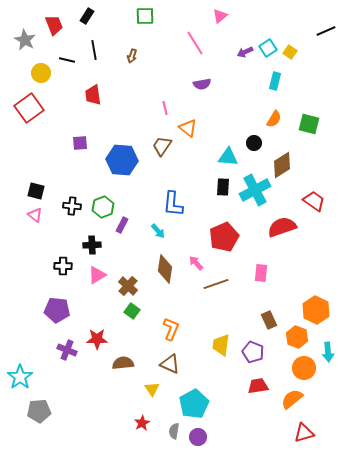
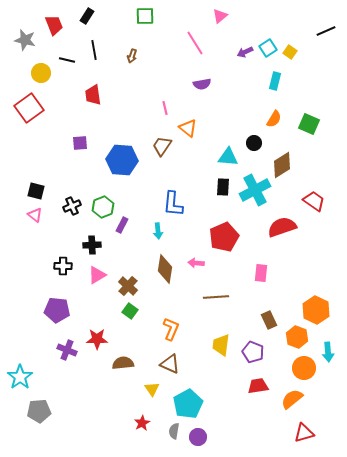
gray star at (25, 40): rotated 15 degrees counterclockwise
green square at (309, 124): rotated 10 degrees clockwise
black cross at (72, 206): rotated 30 degrees counterclockwise
cyan arrow at (158, 231): rotated 35 degrees clockwise
pink arrow at (196, 263): rotated 42 degrees counterclockwise
brown line at (216, 284): moved 13 px down; rotated 15 degrees clockwise
green square at (132, 311): moved 2 px left
cyan pentagon at (194, 404): moved 6 px left
